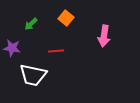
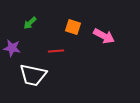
orange square: moved 7 px right, 9 px down; rotated 21 degrees counterclockwise
green arrow: moved 1 px left, 1 px up
pink arrow: rotated 70 degrees counterclockwise
